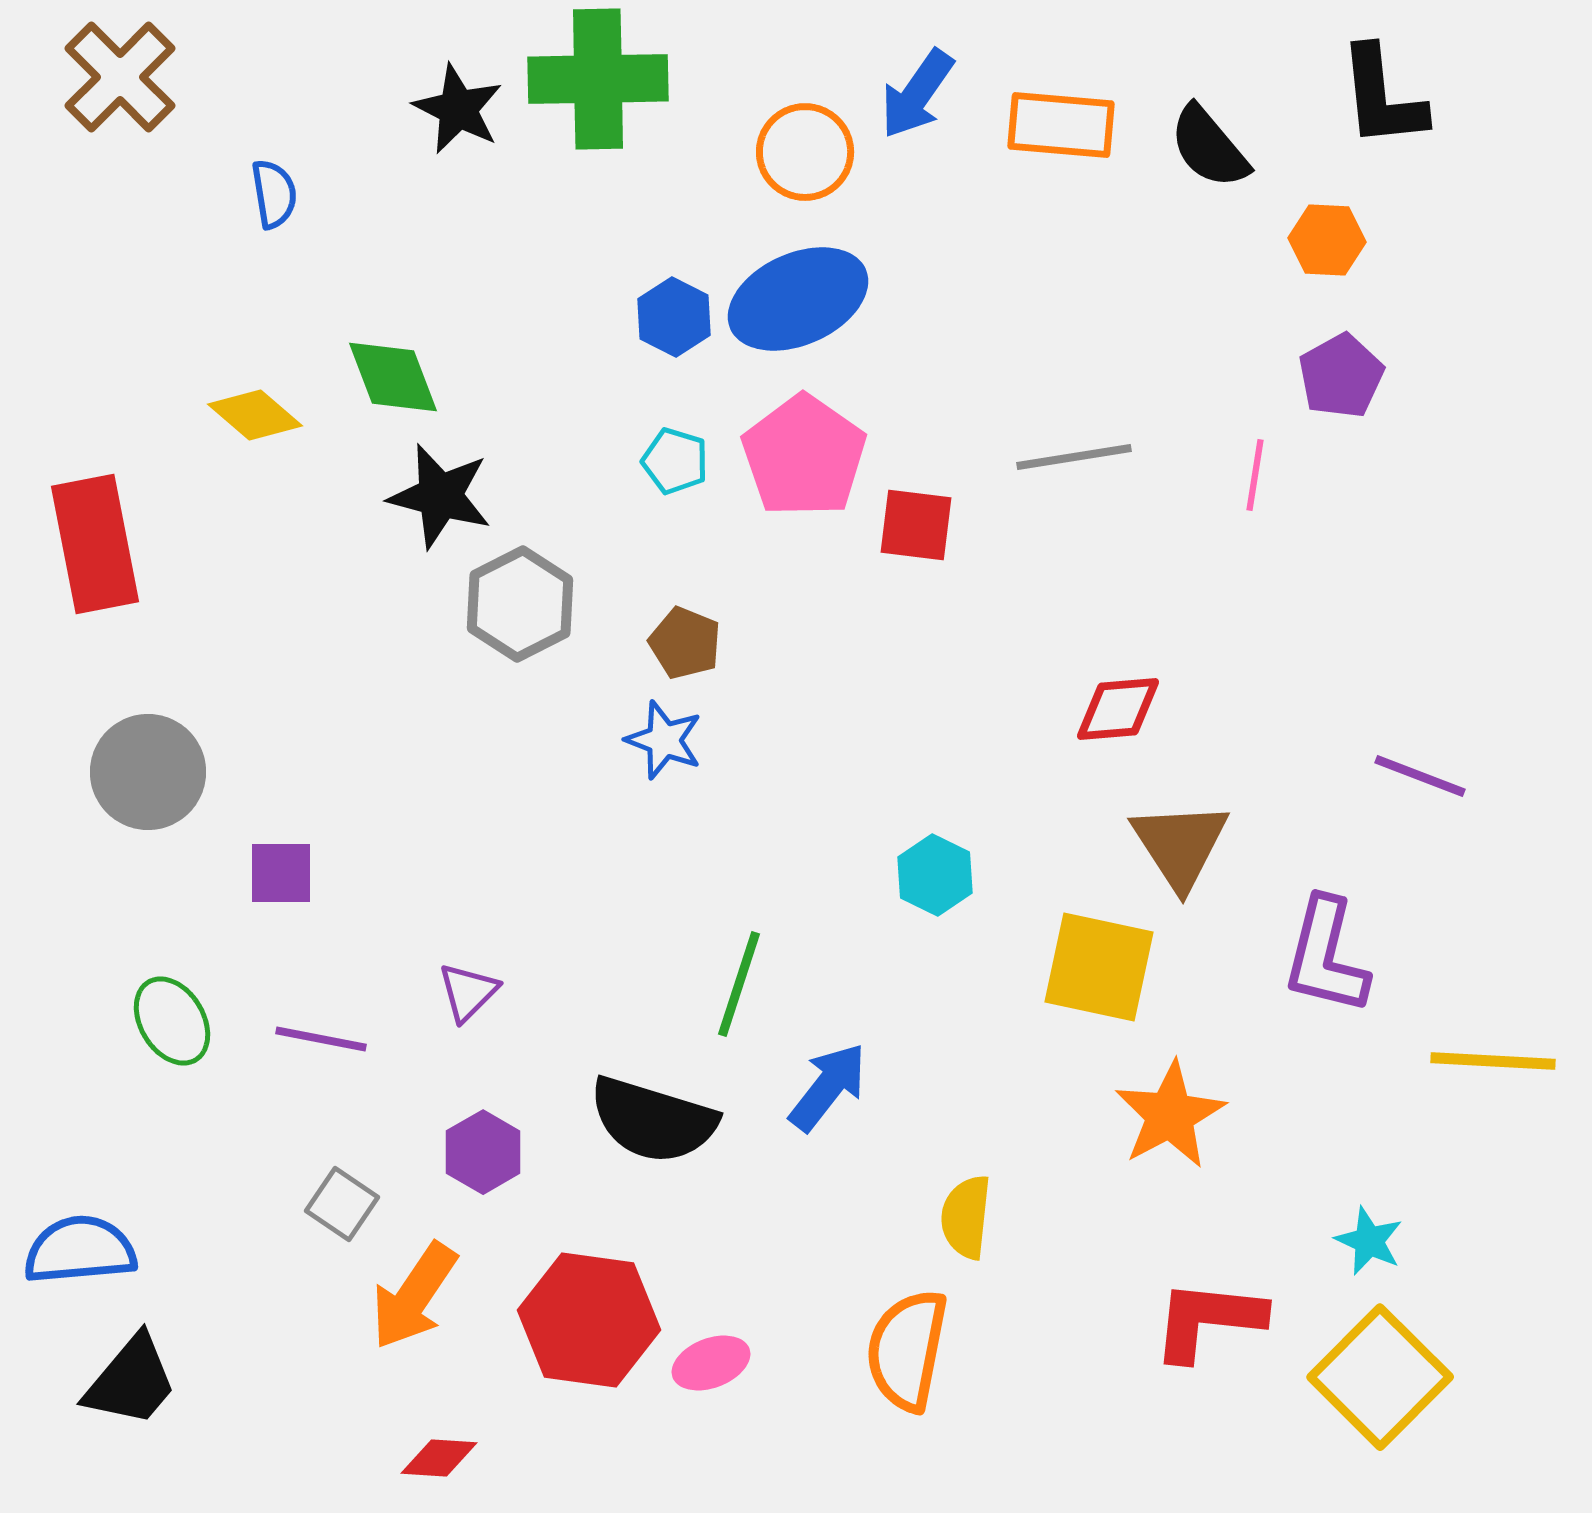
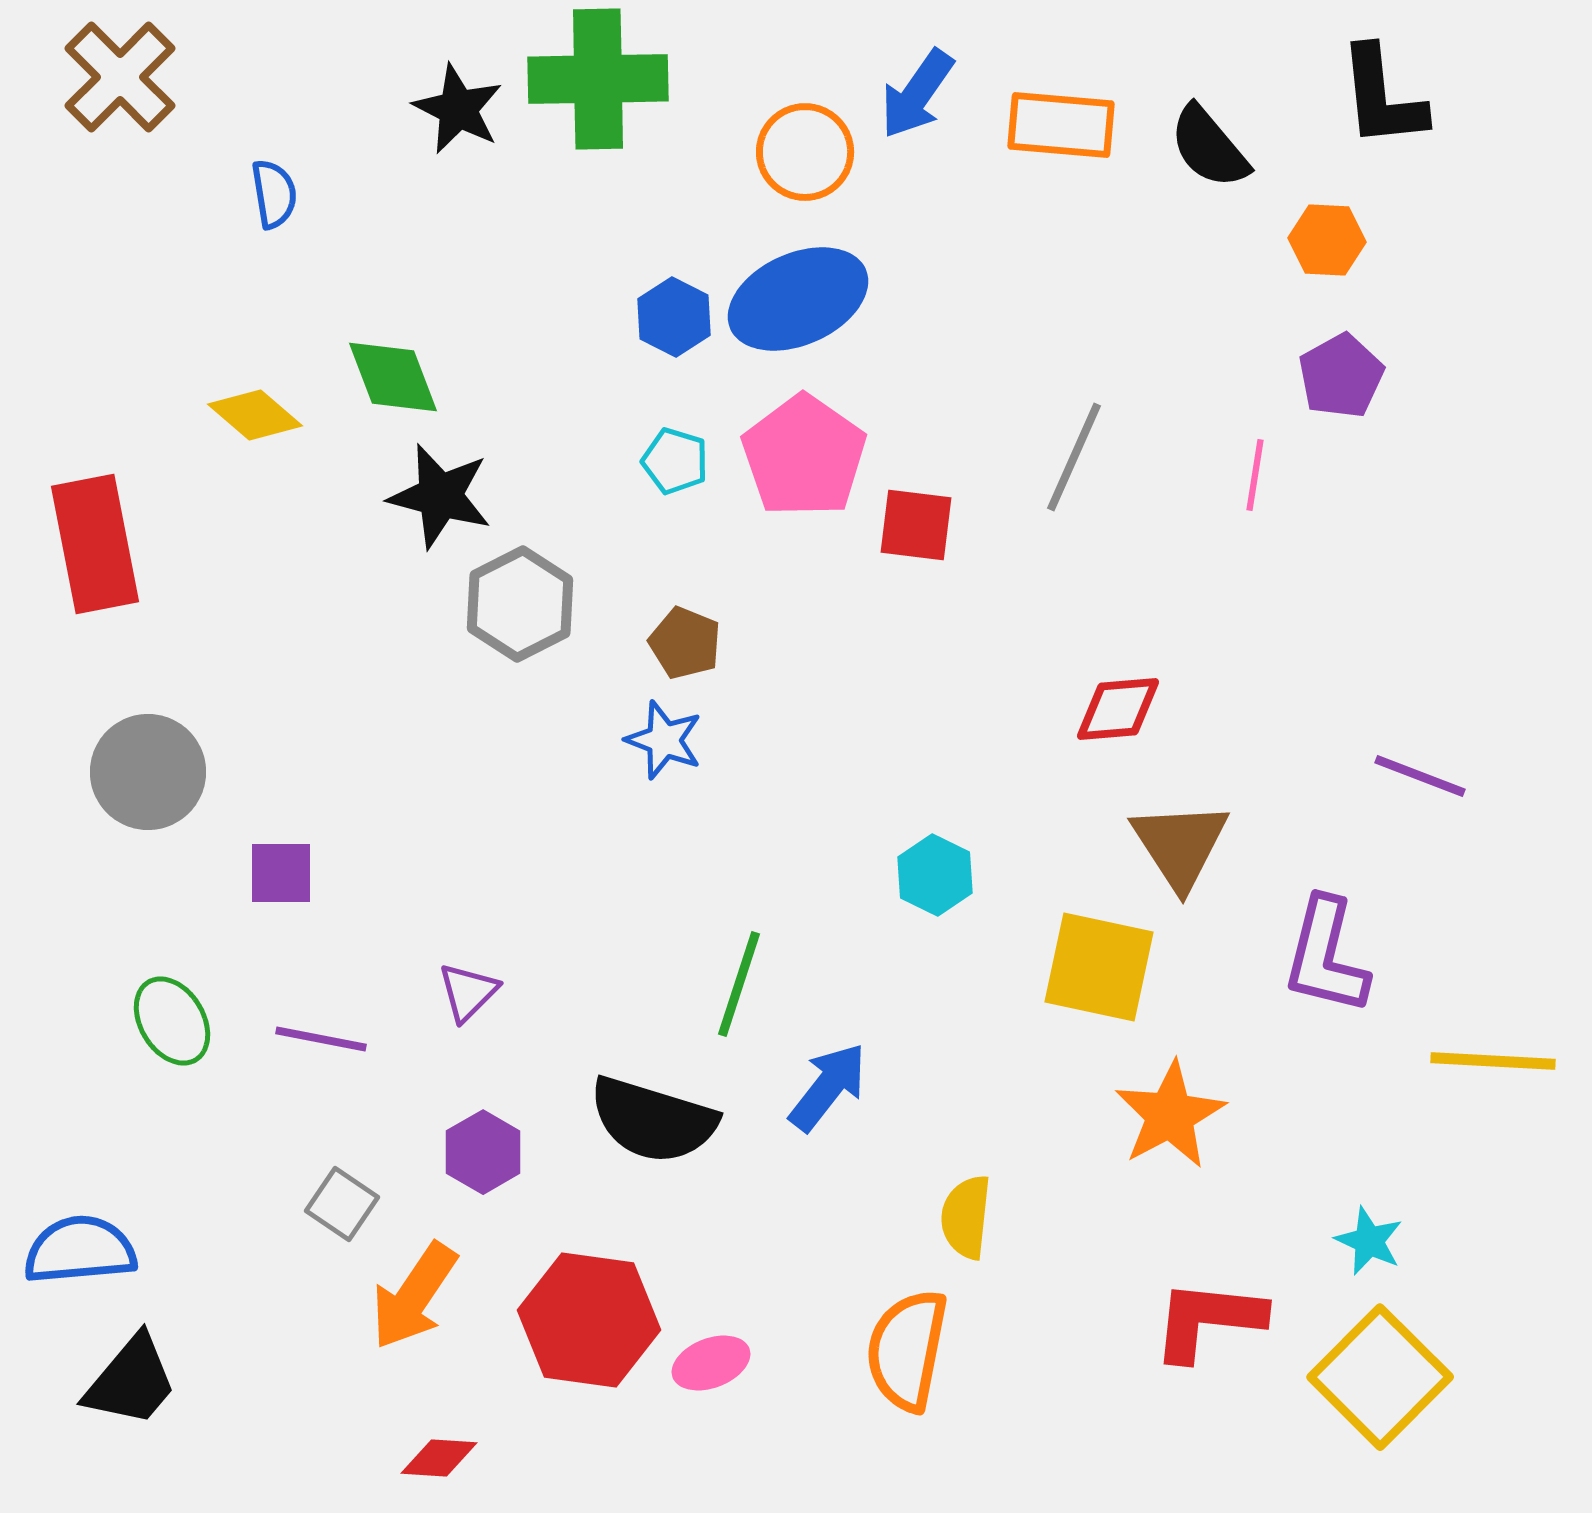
gray line at (1074, 457): rotated 57 degrees counterclockwise
